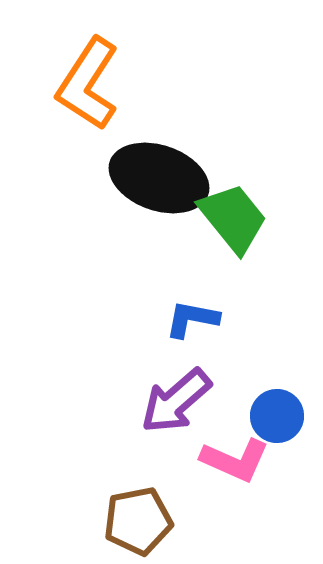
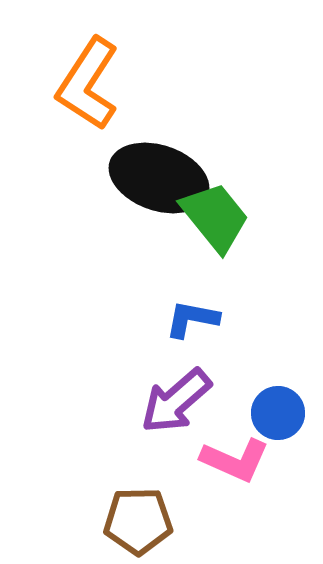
green trapezoid: moved 18 px left, 1 px up
blue circle: moved 1 px right, 3 px up
brown pentagon: rotated 10 degrees clockwise
